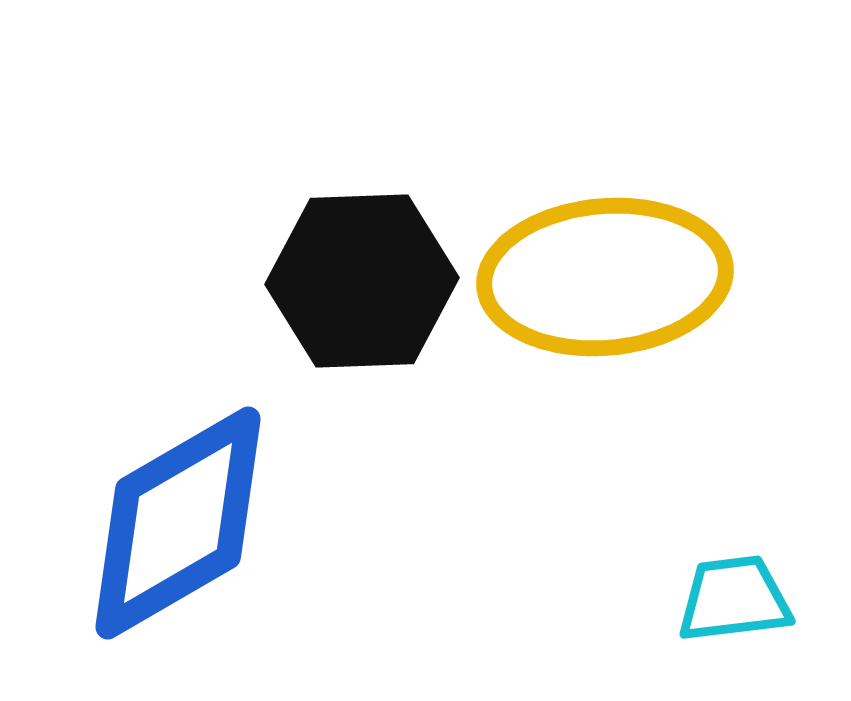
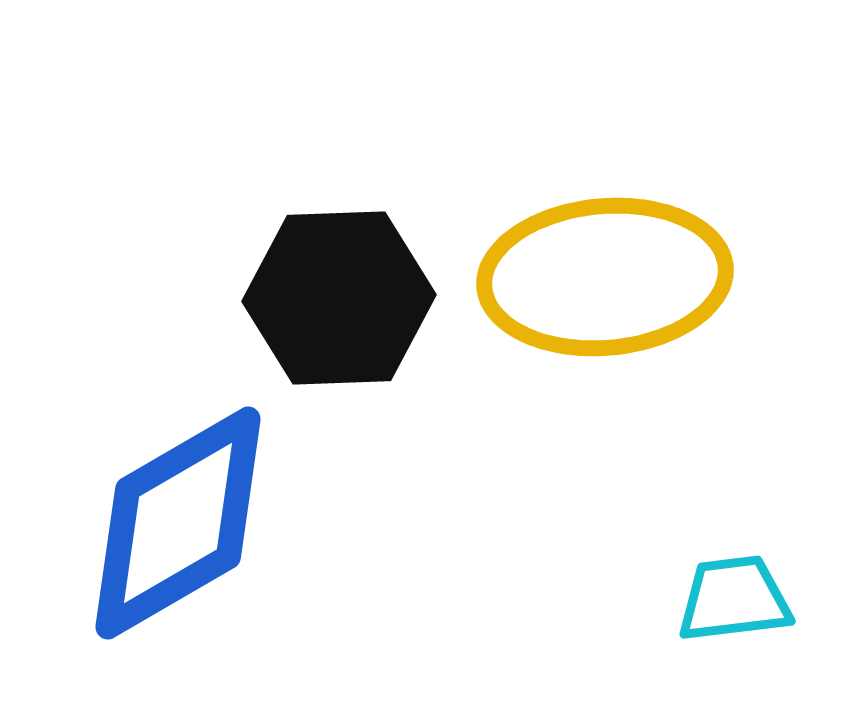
black hexagon: moved 23 px left, 17 px down
